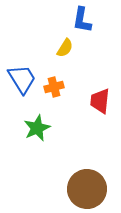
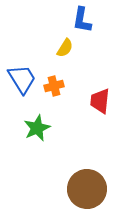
orange cross: moved 1 px up
